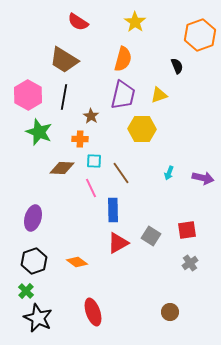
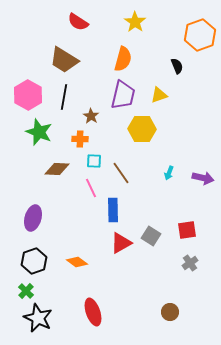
brown diamond: moved 5 px left, 1 px down
red triangle: moved 3 px right
